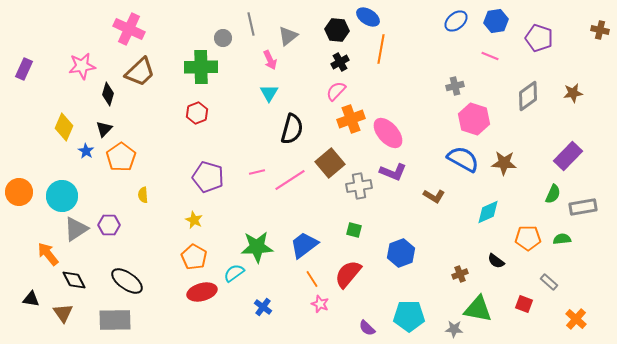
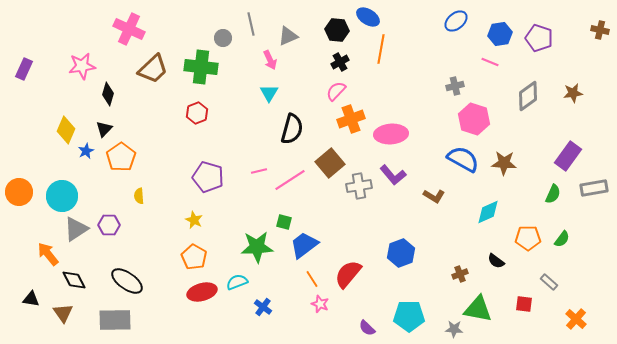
blue hexagon at (496, 21): moved 4 px right, 13 px down
gray triangle at (288, 36): rotated 15 degrees clockwise
pink line at (490, 56): moved 6 px down
green cross at (201, 67): rotated 8 degrees clockwise
brown trapezoid at (140, 72): moved 13 px right, 3 px up
yellow diamond at (64, 127): moved 2 px right, 3 px down
pink ellipse at (388, 133): moved 3 px right, 1 px down; rotated 52 degrees counterclockwise
blue star at (86, 151): rotated 14 degrees clockwise
purple rectangle at (568, 156): rotated 8 degrees counterclockwise
pink line at (257, 172): moved 2 px right, 1 px up
purple L-shape at (393, 172): moved 3 px down; rotated 28 degrees clockwise
yellow semicircle at (143, 195): moved 4 px left, 1 px down
gray rectangle at (583, 207): moved 11 px right, 19 px up
green square at (354, 230): moved 70 px left, 8 px up
green semicircle at (562, 239): rotated 132 degrees clockwise
cyan semicircle at (234, 273): moved 3 px right, 9 px down; rotated 15 degrees clockwise
red square at (524, 304): rotated 12 degrees counterclockwise
